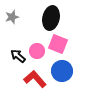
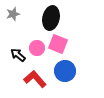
gray star: moved 1 px right, 3 px up
pink circle: moved 3 px up
black arrow: moved 1 px up
blue circle: moved 3 px right
